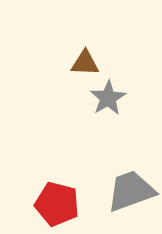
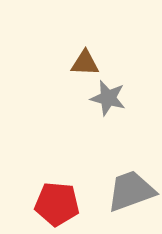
gray star: rotated 27 degrees counterclockwise
red pentagon: rotated 9 degrees counterclockwise
